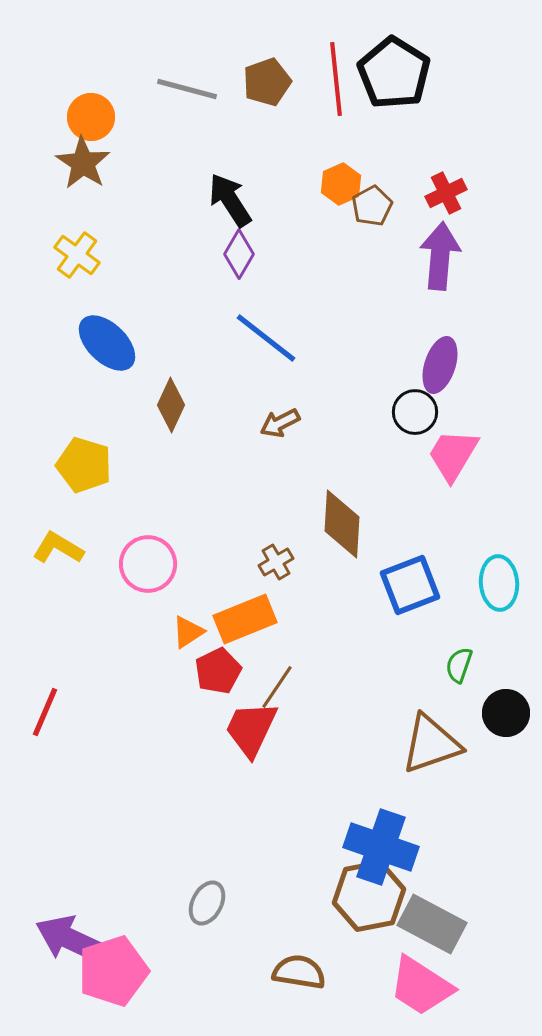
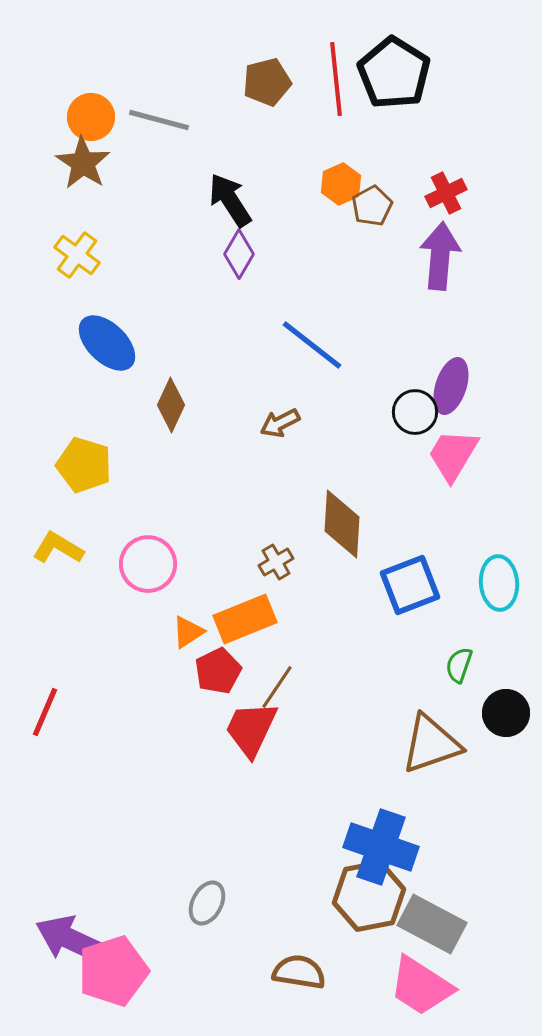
brown pentagon at (267, 82): rotated 6 degrees clockwise
gray line at (187, 89): moved 28 px left, 31 px down
blue line at (266, 338): moved 46 px right, 7 px down
purple ellipse at (440, 365): moved 11 px right, 21 px down
